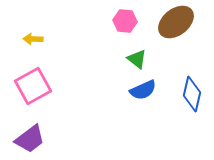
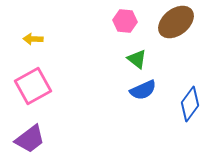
blue diamond: moved 2 px left, 10 px down; rotated 24 degrees clockwise
